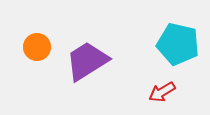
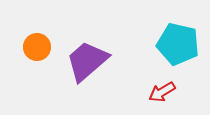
purple trapezoid: rotated 9 degrees counterclockwise
